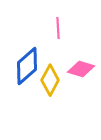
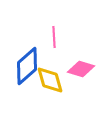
pink line: moved 4 px left, 9 px down
yellow diamond: rotated 44 degrees counterclockwise
